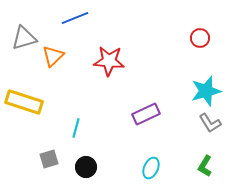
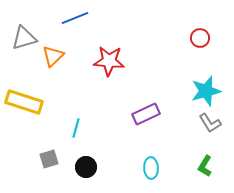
cyan ellipse: rotated 25 degrees counterclockwise
